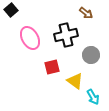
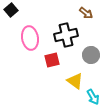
pink ellipse: rotated 20 degrees clockwise
red square: moved 7 px up
